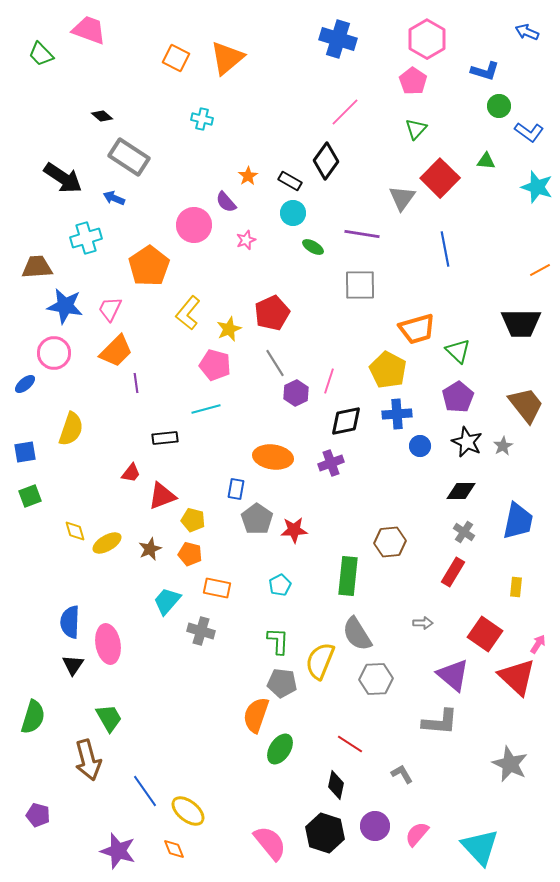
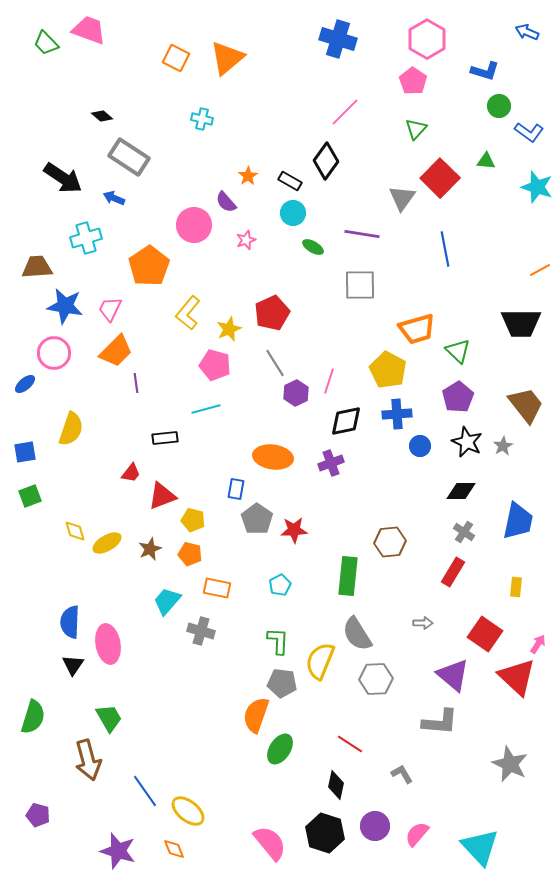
green trapezoid at (41, 54): moved 5 px right, 11 px up
